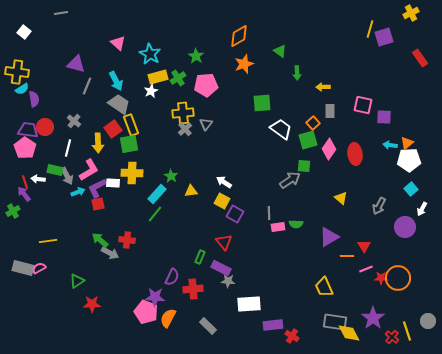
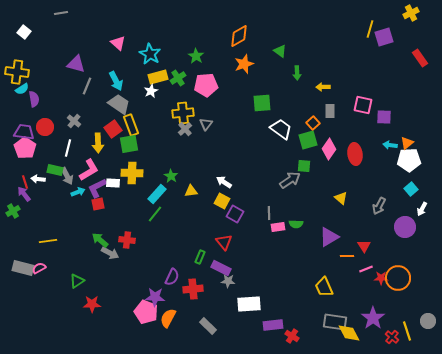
purple trapezoid at (28, 130): moved 4 px left, 2 px down
